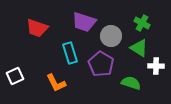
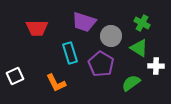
red trapezoid: rotated 20 degrees counterclockwise
green semicircle: rotated 54 degrees counterclockwise
